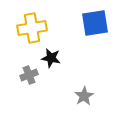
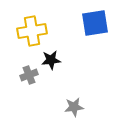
yellow cross: moved 3 px down
black star: moved 2 px down; rotated 18 degrees counterclockwise
gray star: moved 10 px left, 11 px down; rotated 24 degrees clockwise
